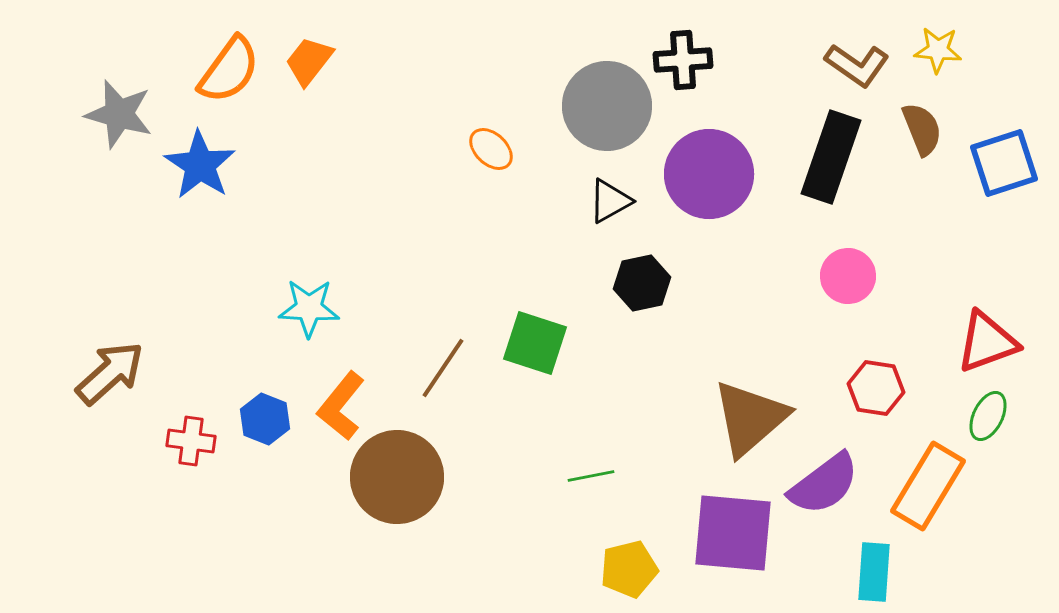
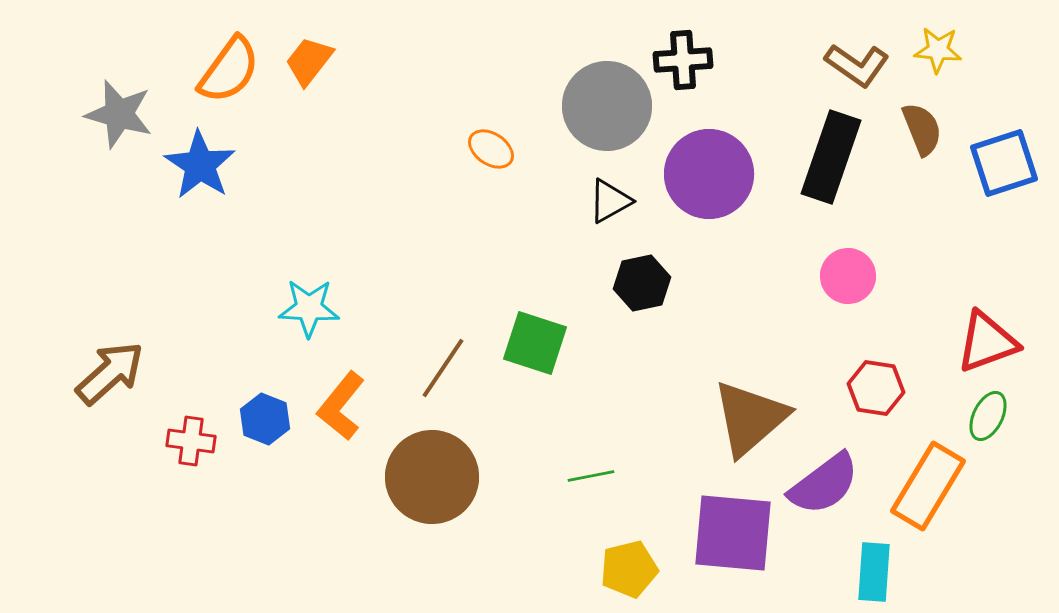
orange ellipse: rotated 9 degrees counterclockwise
brown circle: moved 35 px right
